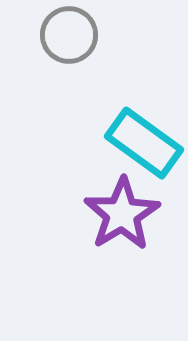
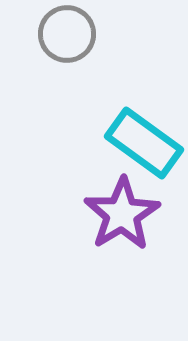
gray circle: moved 2 px left, 1 px up
